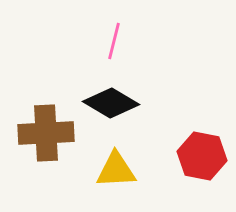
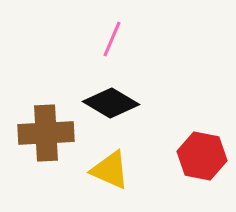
pink line: moved 2 px left, 2 px up; rotated 9 degrees clockwise
yellow triangle: moved 6 px left; rotated 27 degrees clockwise
